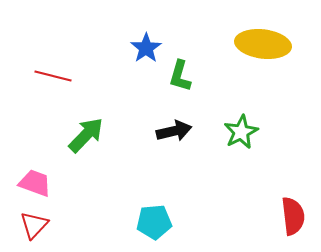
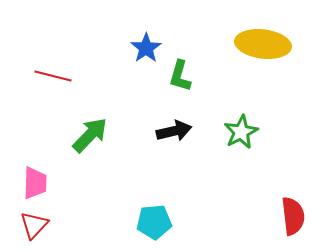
green arrow: moved 4 px right
pink trapezoid: rotated 72 degrees clockwise
